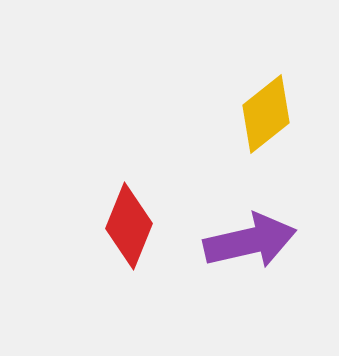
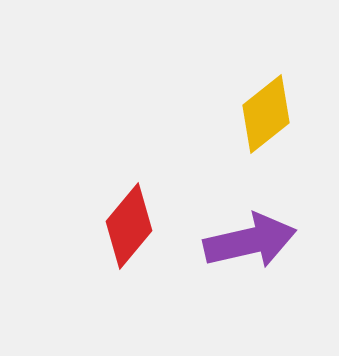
red diamond: rotated 18 degrees clockwise
